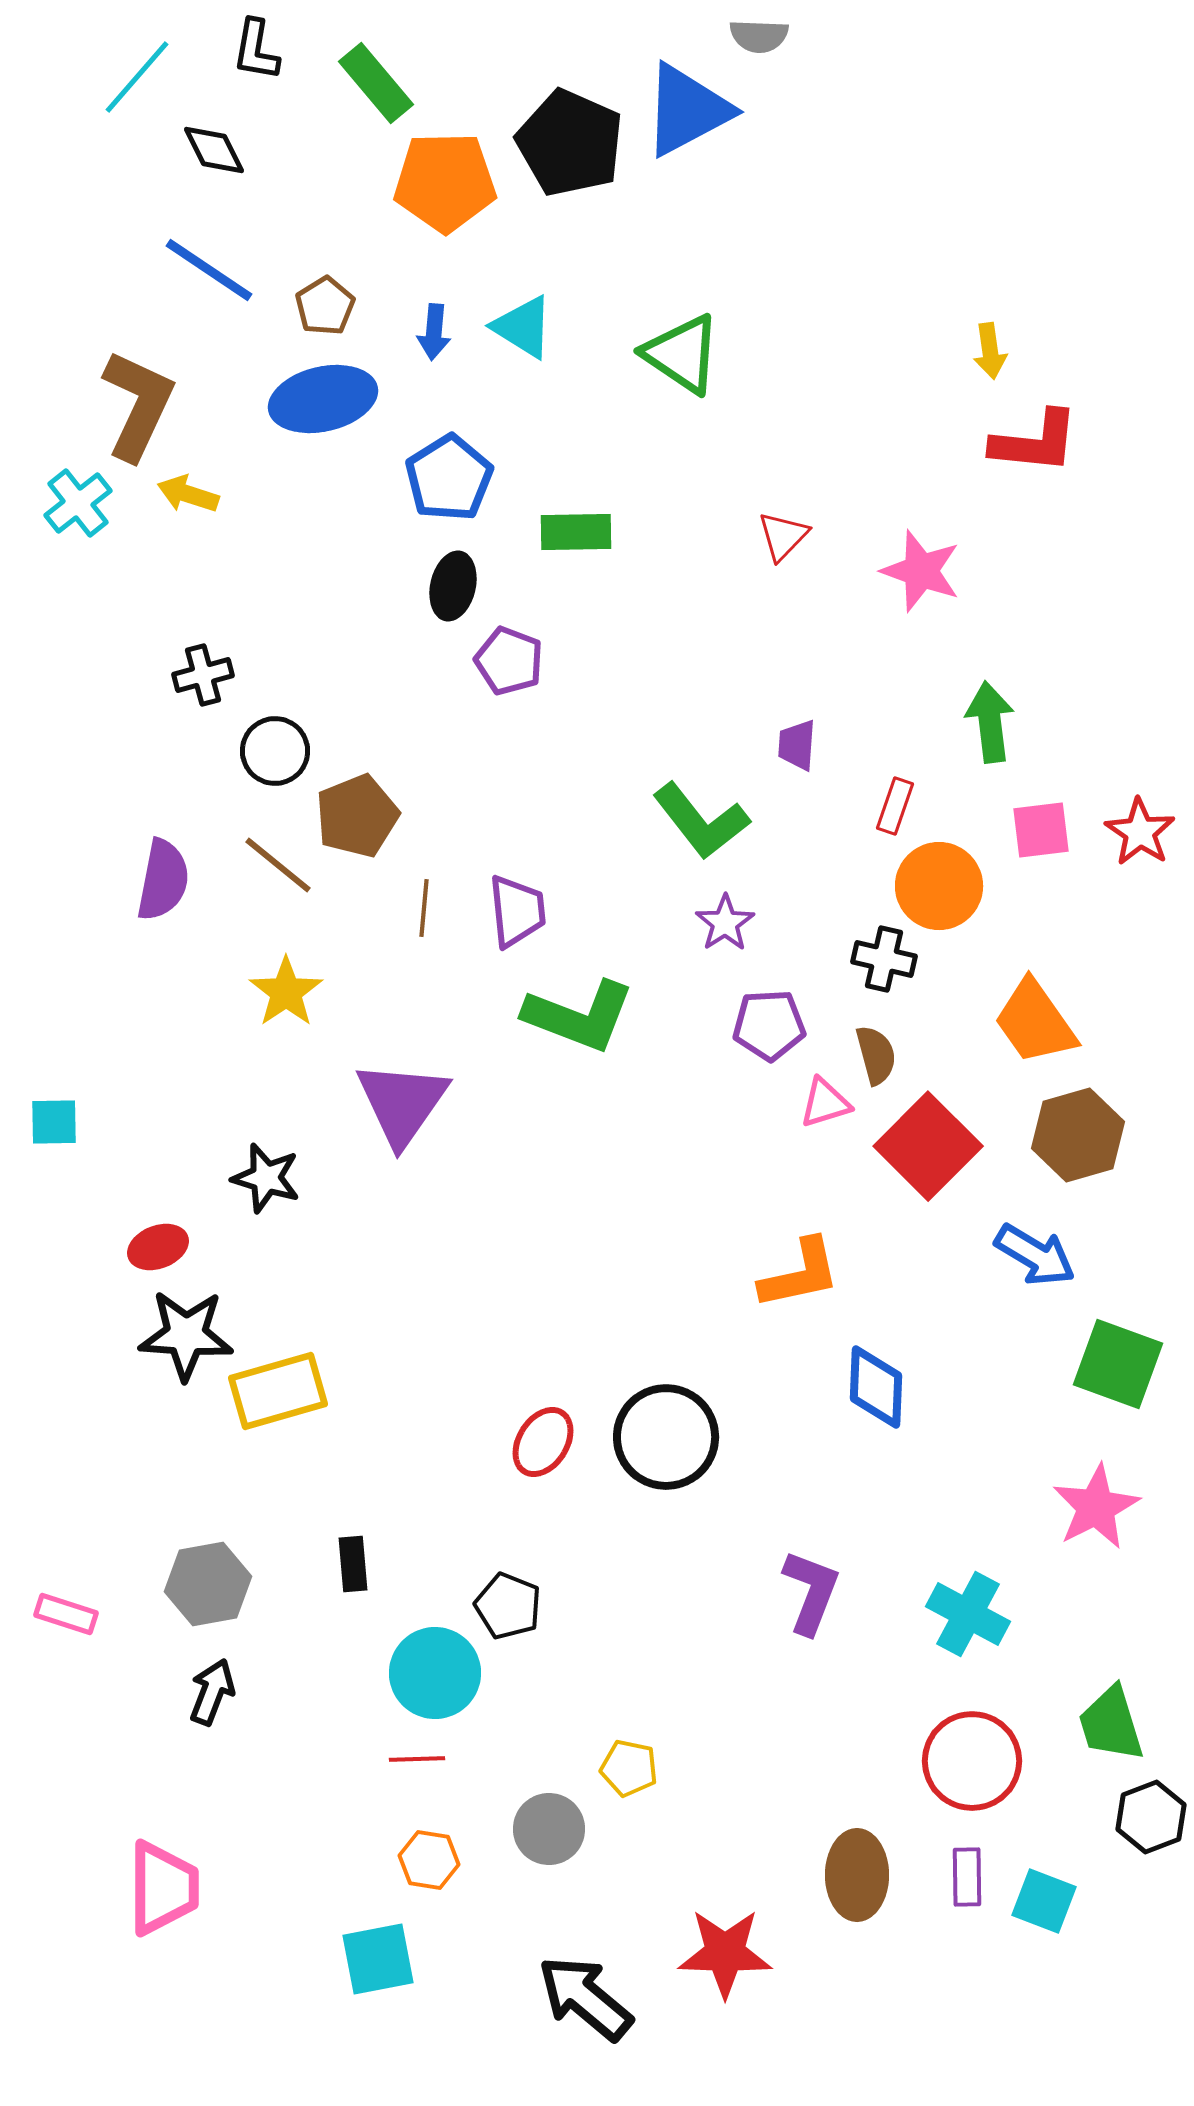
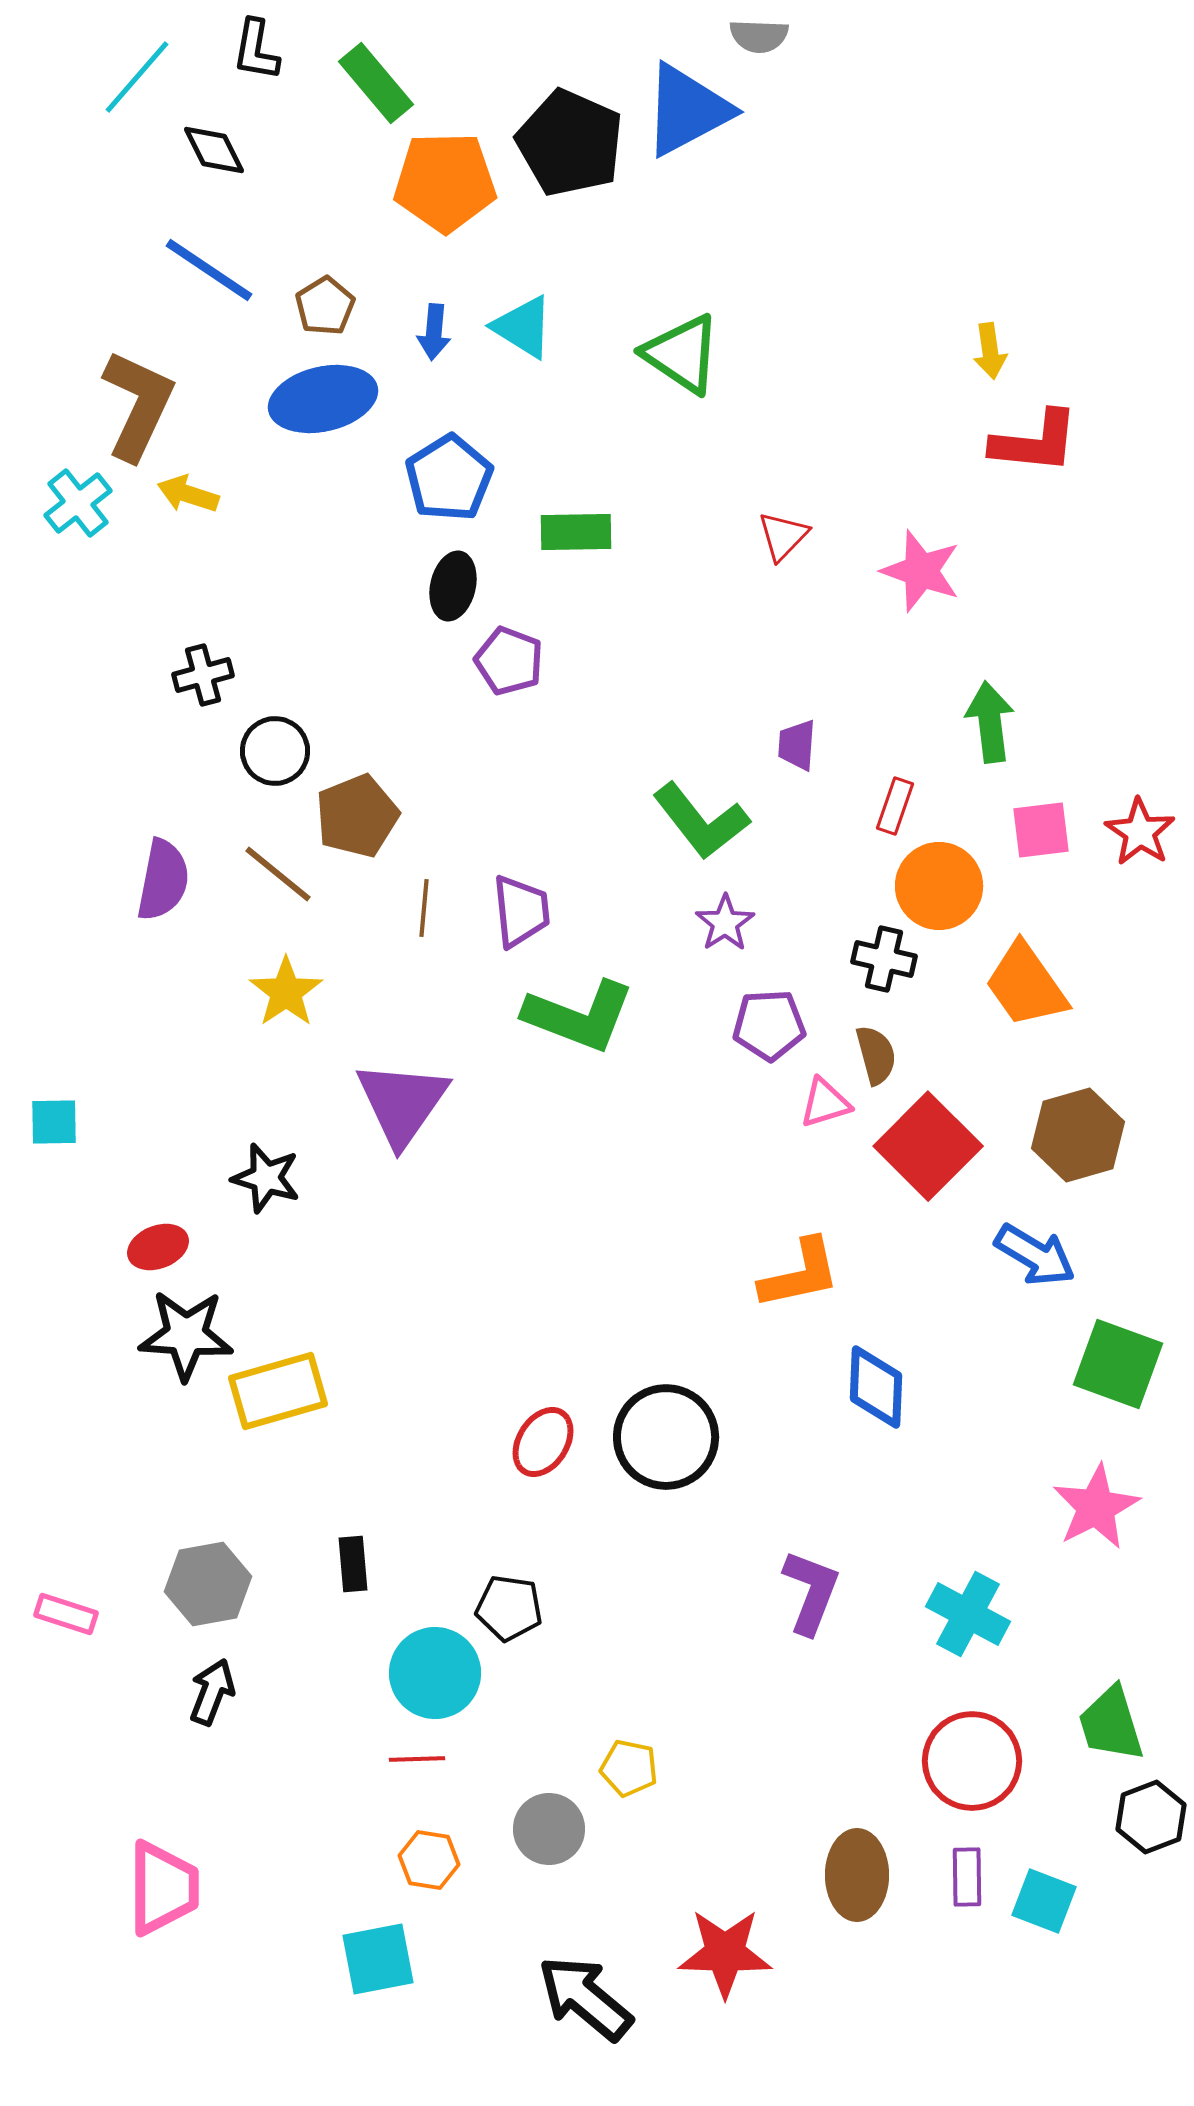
brown line at (278, 865): moved 9 px down
purple trapezoid at (517, 911): moved 4 px right
orange trapezoid at (1035, 1022): moved 9 px left, 37 px up
black pentagon at (508, 1606): moved 1 px right, 2 px down; rotated 14 degrees counterclockwise
